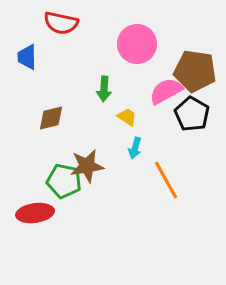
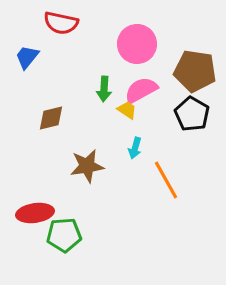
blue trapezoid: rotated 40 degrees clockwise
pink semicircle: moved 25 px left, 1 px up
yellow trapezoid: moved 7 px up
green pentagon: moved 54 px down; rotated 16 degrees counterclockwise
